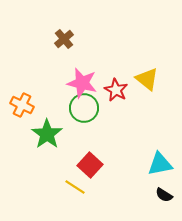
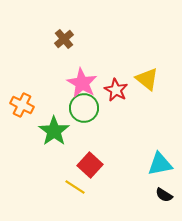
pink star: rotated 16 degrees clockwise
green star: moved 7 px right, 3 px up
